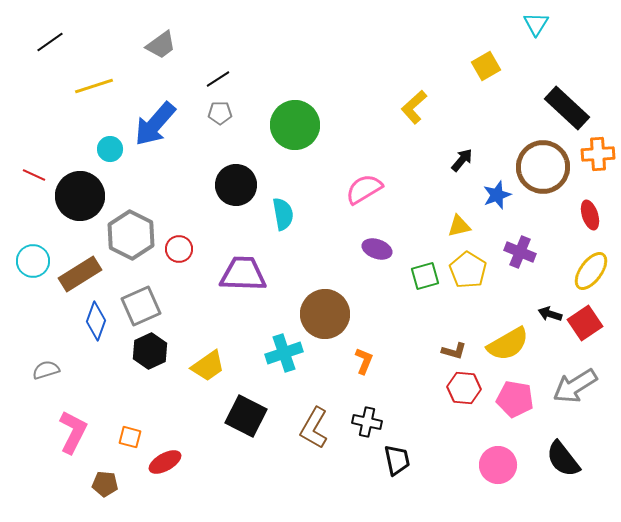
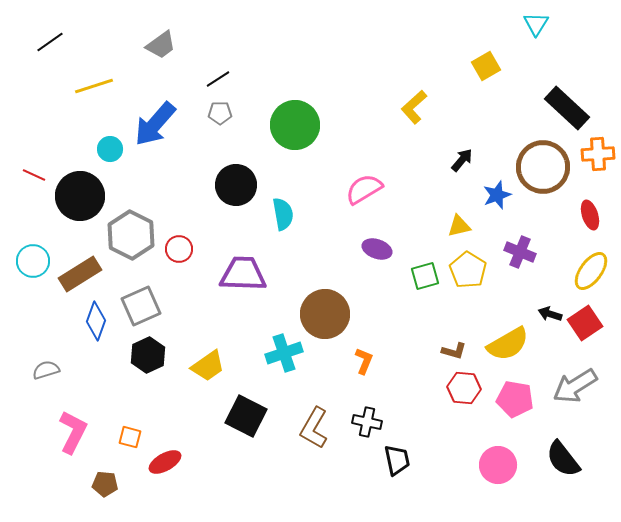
black hexagon at (150, 351): moved 2 px left, 4 px down
